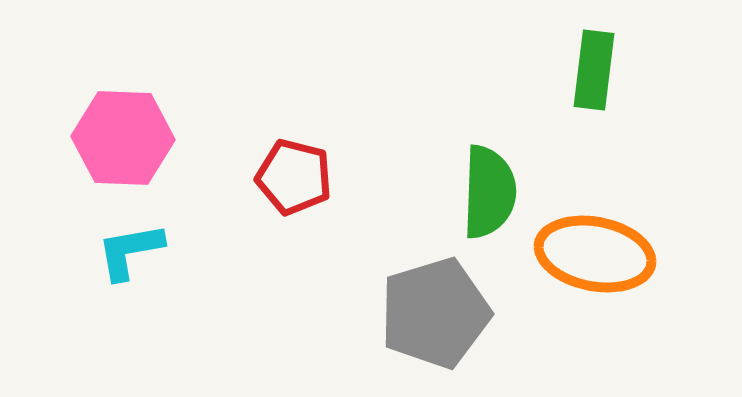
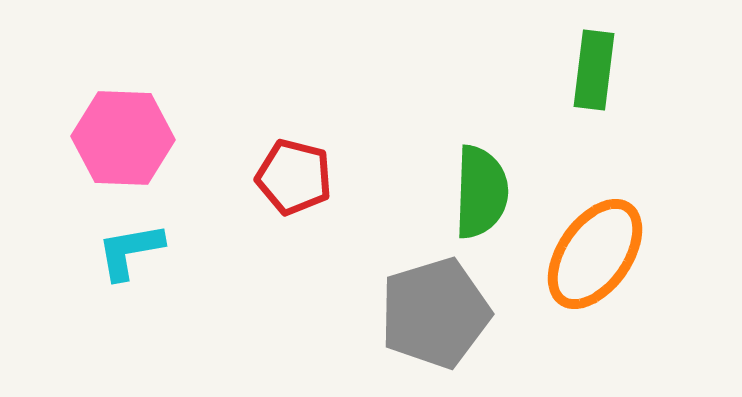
green semicircle: moved 8 px left
orange ellipse: rotated 66 degrees counterclockwise
